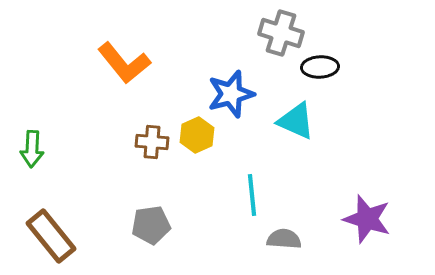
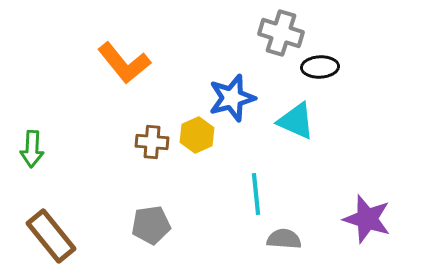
blue star: moved 1 px right, 4 px down
cyan line: moved 4 px right, 1 px up
